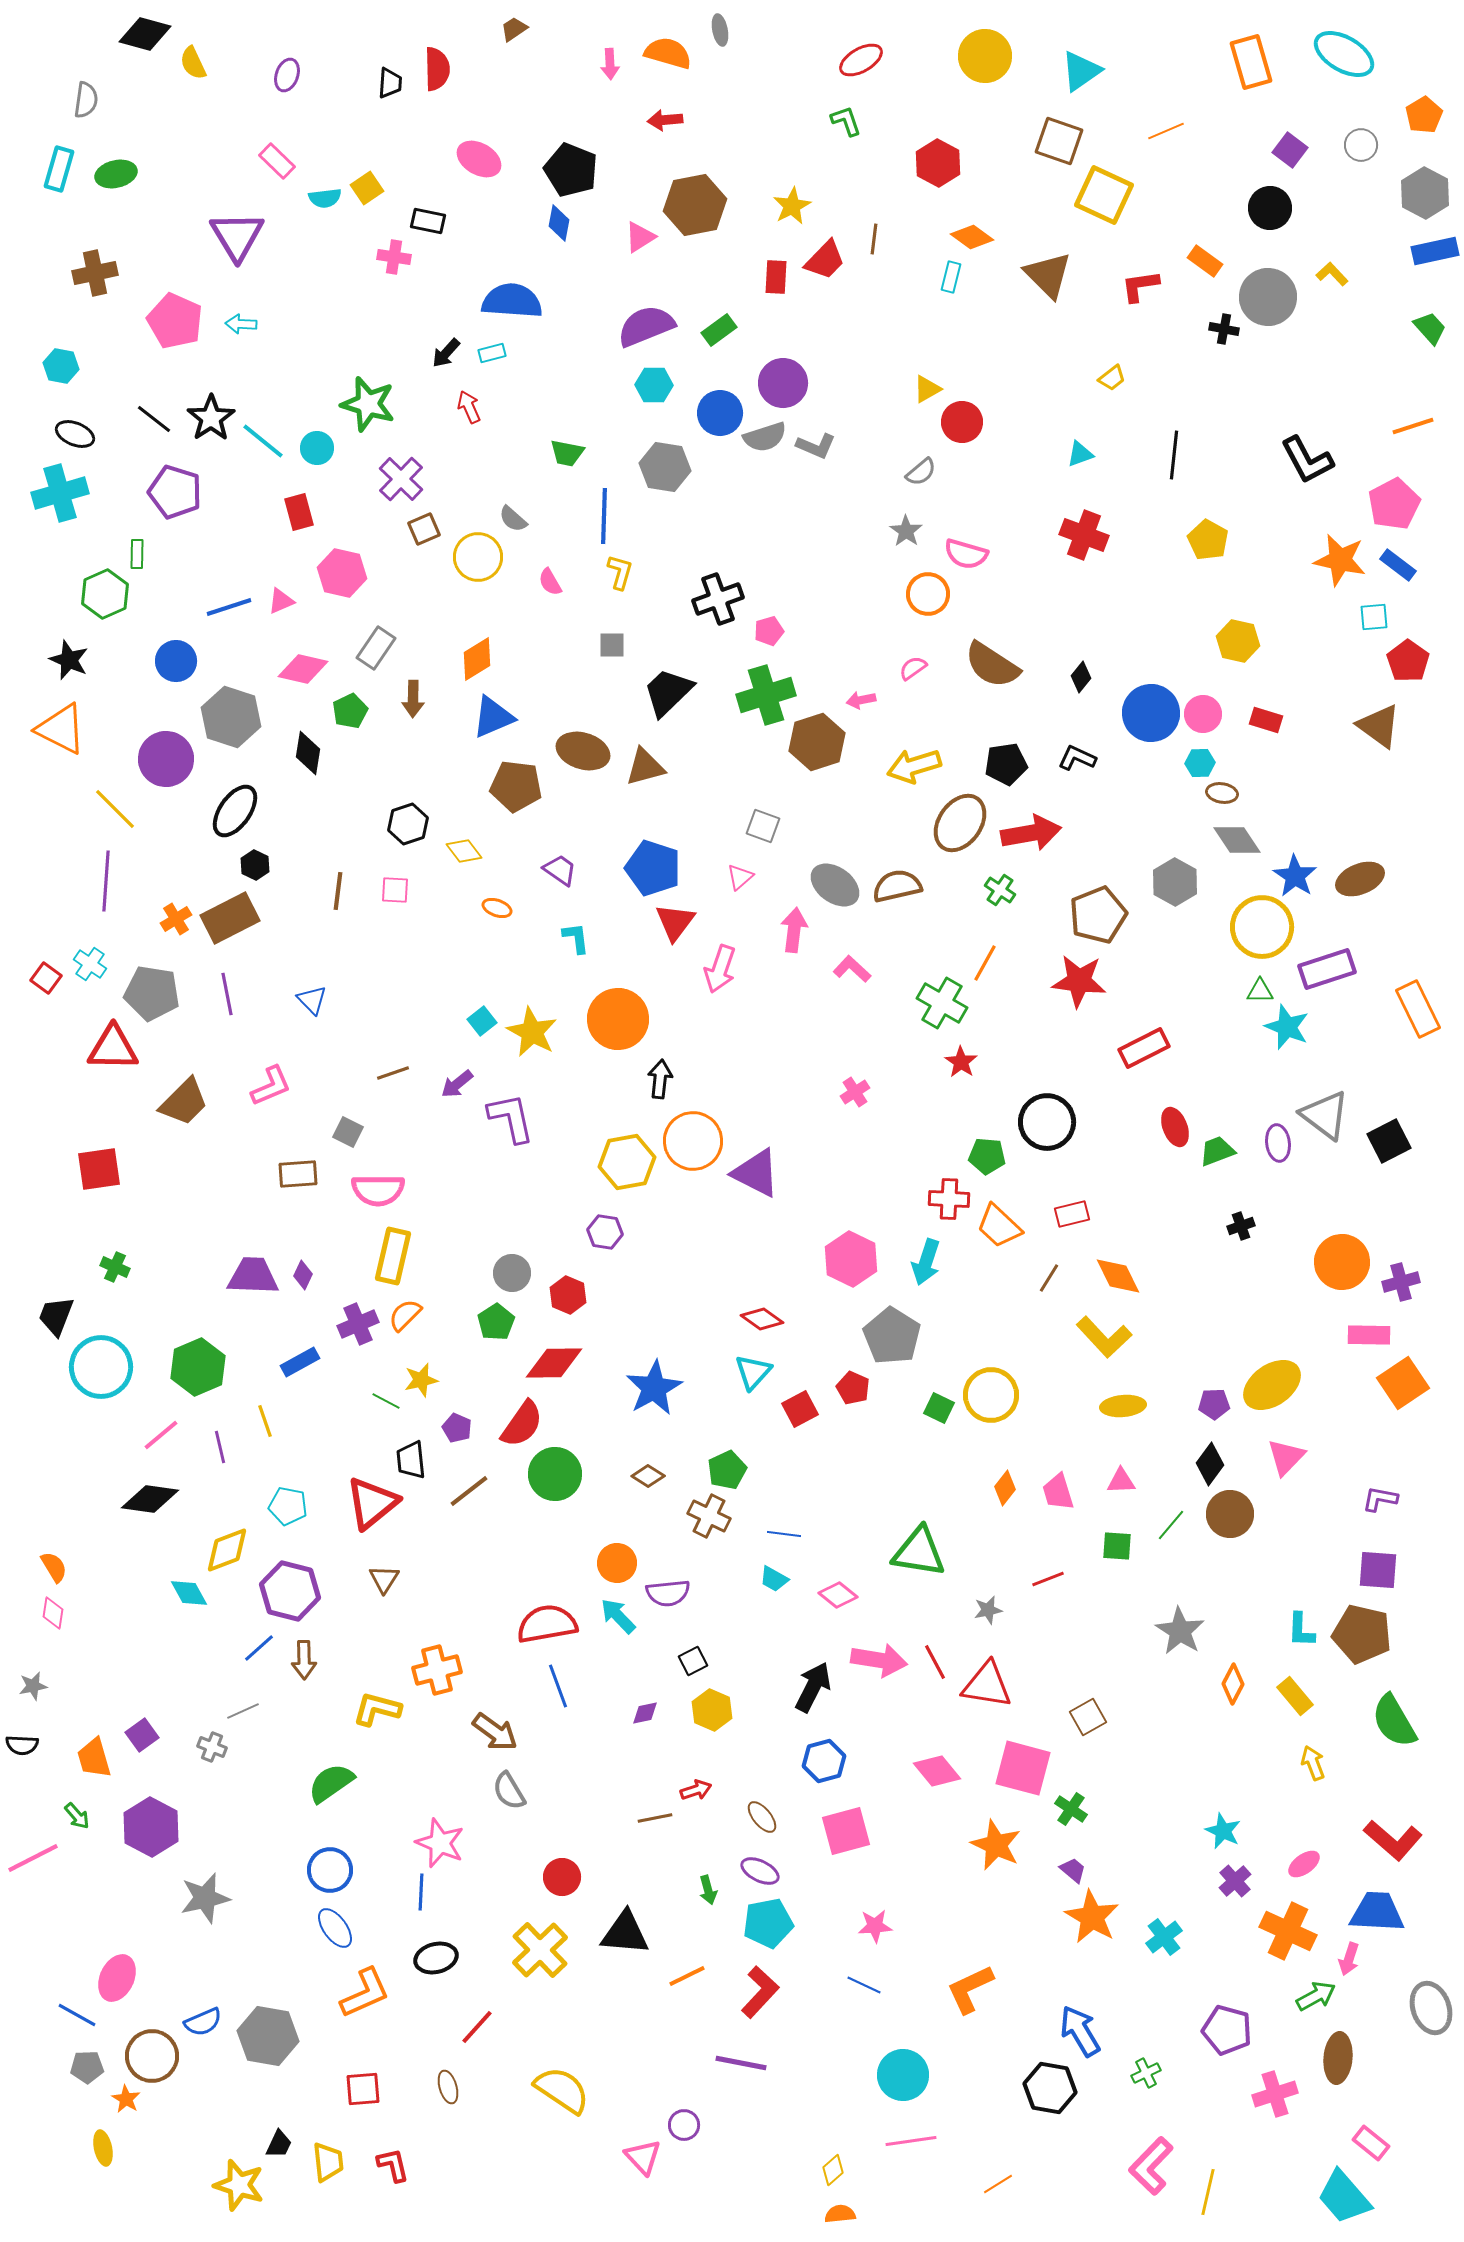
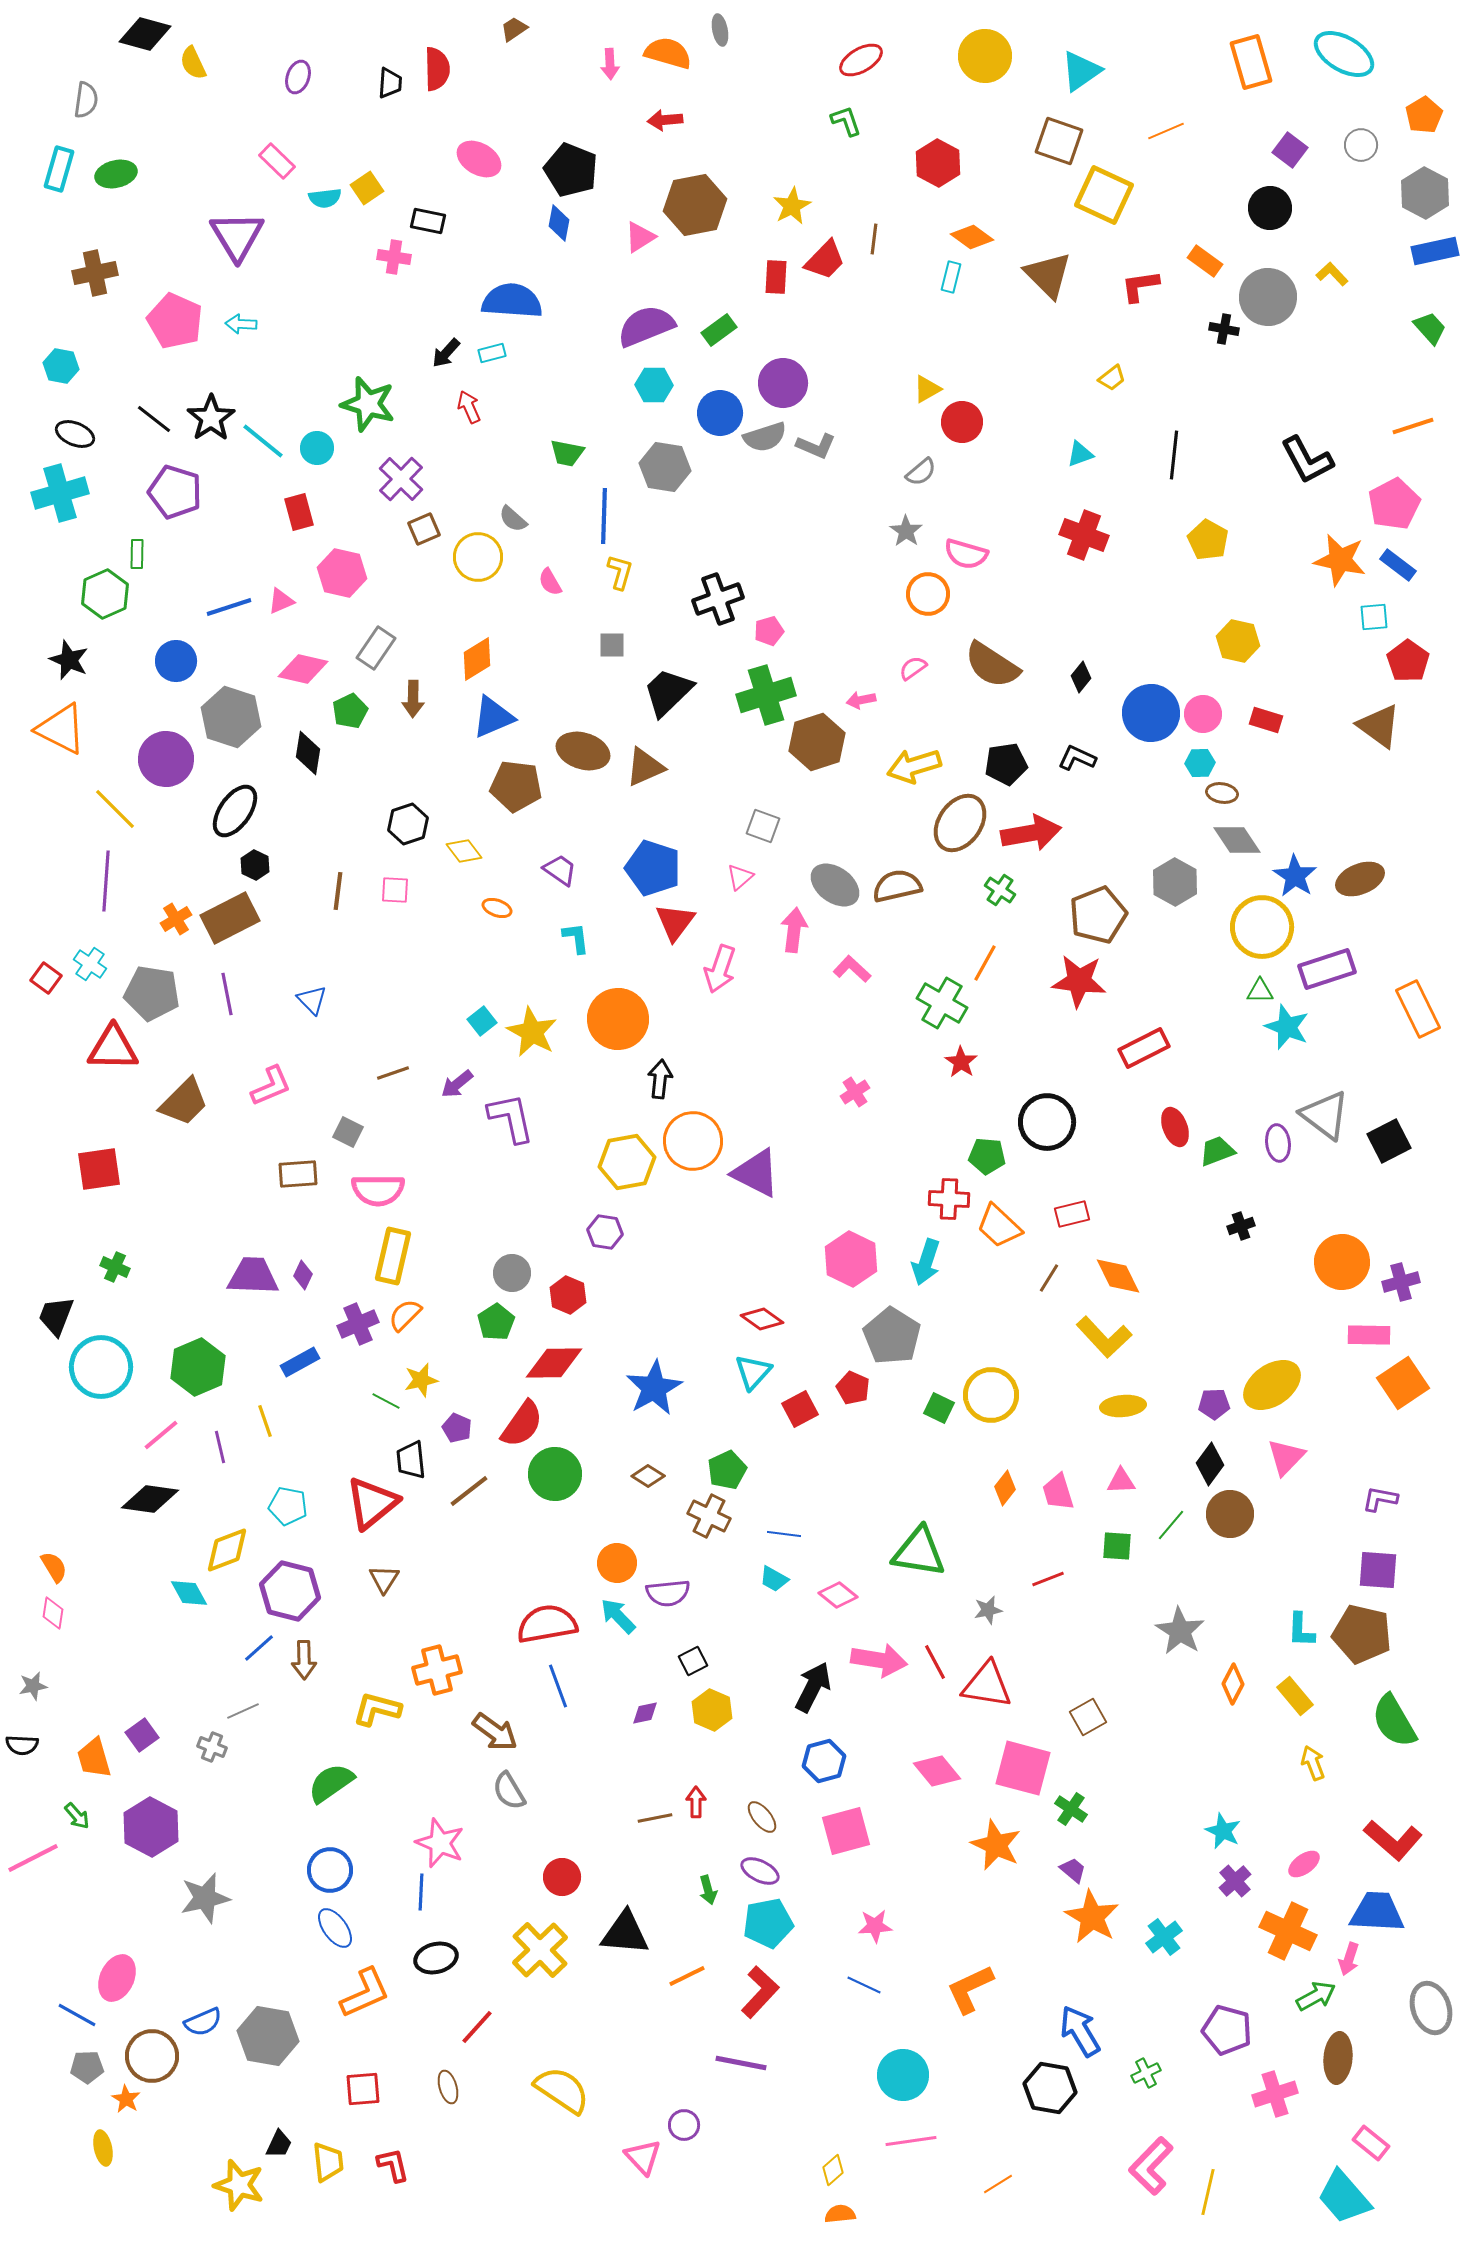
purple ellipse at (287, 75): moved 11 px right, 2 px down
brown triangle at (645, 767): rotated 9 degrees counterclockwise
red arrow at (696, 1790): moved 12 px down; rotated 72 degrees counterclockwise
